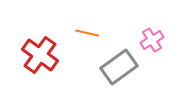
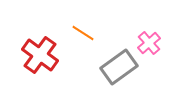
orange line: moved 4 px left; rotated 20 degrees clockwise
pink cross: moved 3 px left, 3 px down; rotated 10 degrees counterclockwise
